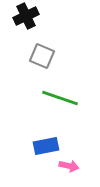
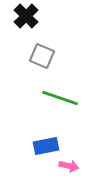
black cross: rotated 20 degrees counterclockwise
